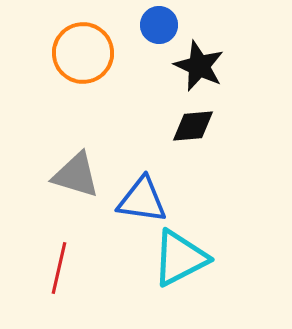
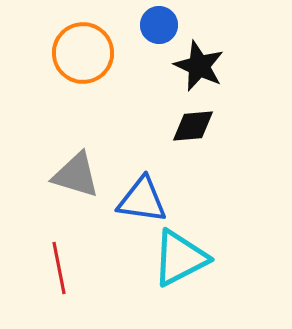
red line: rotated 24 degrees counterclockwise
